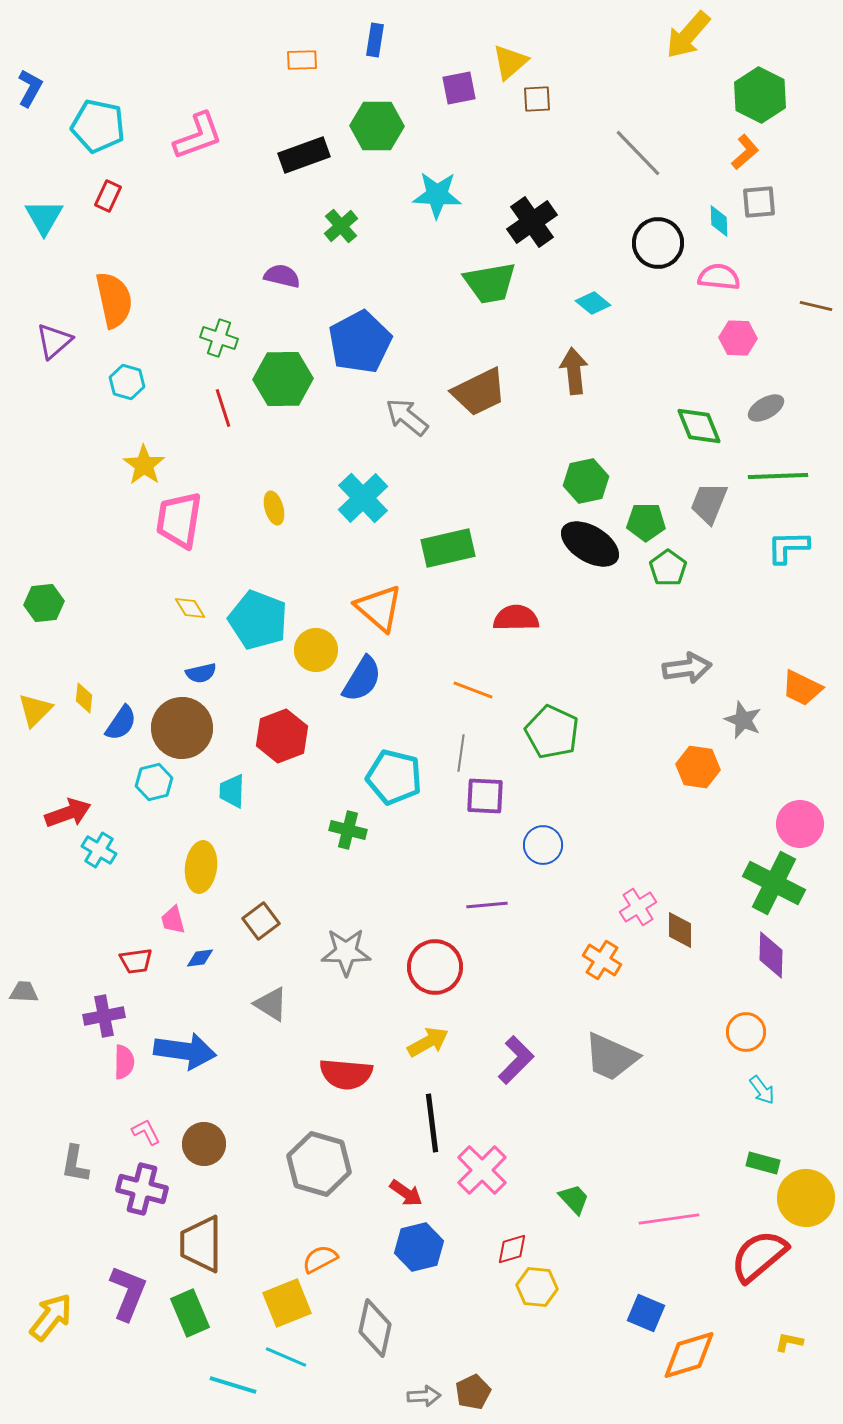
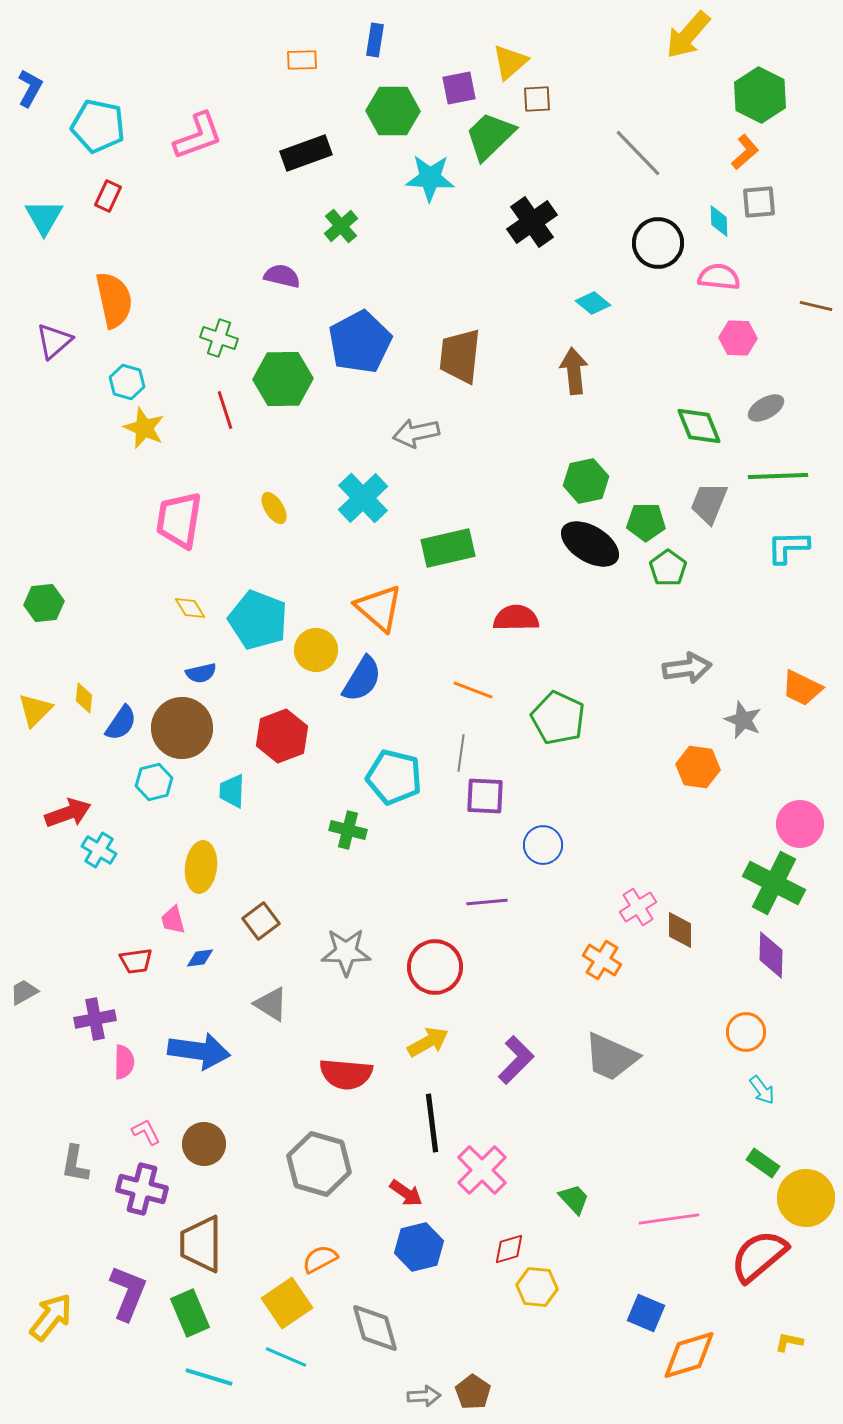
green hexagon at (377, 126): moved 16 px right, 15 px up
black rectangle at (304, 155): moved 2 px right, 2 px up
cyan star at (437, 195): moved 7 px left, 17 px up
green trapezoid at (490, 283): moved 147 px up; rotated 146 degrees clockwise
brown trapezoid at (479, 392): moved 19 px left, 36 px up; rotated 122 degrees clockwise
red line at (223, 408): moved 2 px right, 2 px down
gray arrow at (407, 417): moved 9 px right, 16 px down; rotated 51 degrees counterclockwise
yellow star at (144, 465): moved 37 px up; rotated 12 degrees counterclockwise
yellow ellipse at (274, 508): rotated 16 degrees counterclockwise
green pentagon at (552, 732): moved 6 px right, 14 px up
purple line at (487, 905): moved 3 px up
gray trapezoid at (24, 992): rotated 32 degrees counterclockwise
purple cross at (104, 1016): moved 9 px left, 3 px down
blue arrow at (185, 1051): moved 14 px right
green rectangle at (763, 1163): rotated 20 degrees clockwise
red diamond at (512, 1249): moved 3 px left
yellow square at (287, 1303): rotated 12 degrees counterclockwise
gray diamond at (375, 1328): rotated 28 degrees counterclockwise
cyan line at (233, 1385): moved 24 px left, 8 px up
brown pentagon at (473, 1392): rotated 12 degrees counterclockwise
